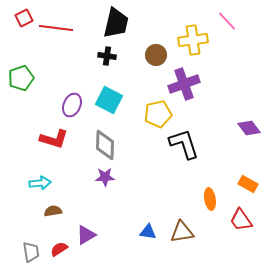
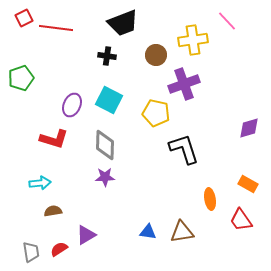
black trapezoid: moved 7 px right; rotated 56 degrees clockwise
yellow pentagon: moved 2 px left, 1 px up; rotated 24 degrees clockwise
purple diamond: rotated 70 degrees counterclockwise
black L-shape: moved 5 px down
